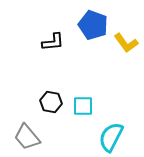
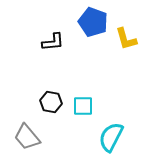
blue pentagon: moved 3 px up
yellow L-shape: moved 4 px up; rotated 20 degrees clockwise
